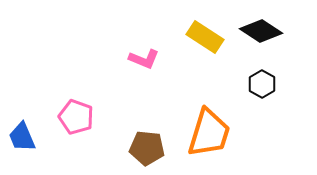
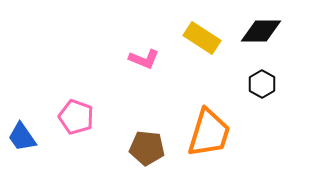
black diamond: rotated 33 degrees counterclockwise
yellow rectangle: moved 3 px left, 1 px down
blue trapezoid: rotated 12 degrees counterclockwise
